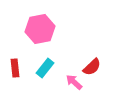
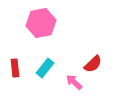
pink hexagon: moved 1 px right, 6 px up
red semicircle: moved 1 px right, 3 px up
